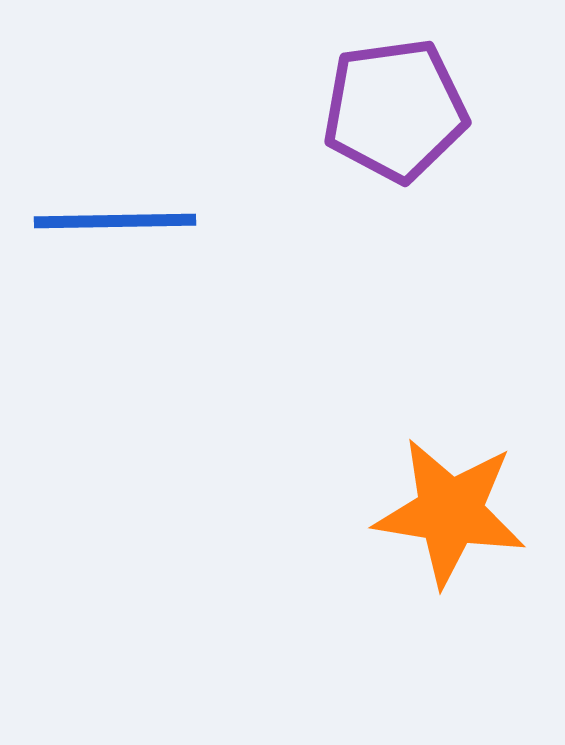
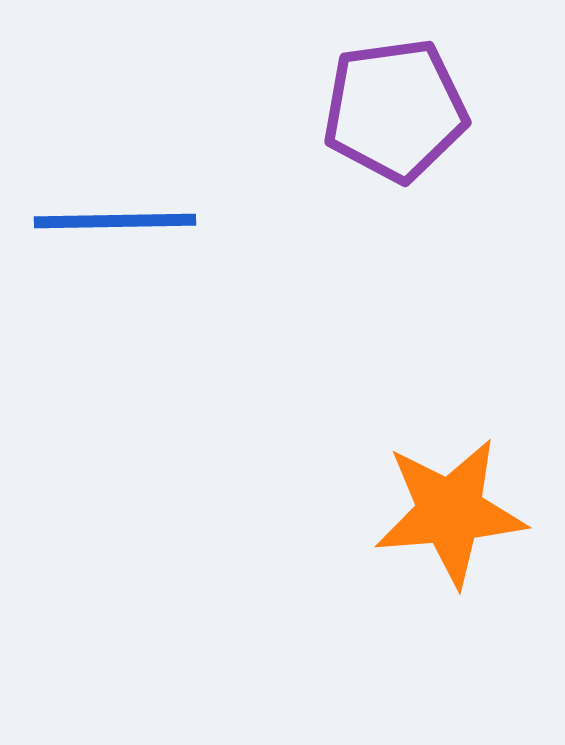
orange star: rotated 14 degrees counterclockwise
